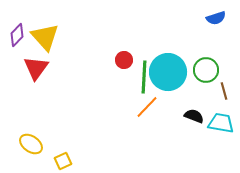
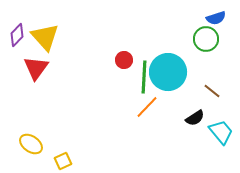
green circle: moved 31 px up
brown line: moved 12 px left; rotated 36 degrees counterclockwise
black semicircle: moved 1 px right, 2 px down; rotated 126 degrees clockwise
cyan trapezoid: moved 9 px down; rotated 40 degrees clockwise
